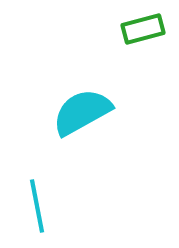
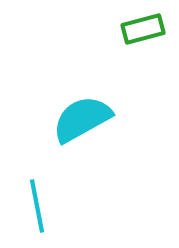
cyan semicircle: moved 7 px down
